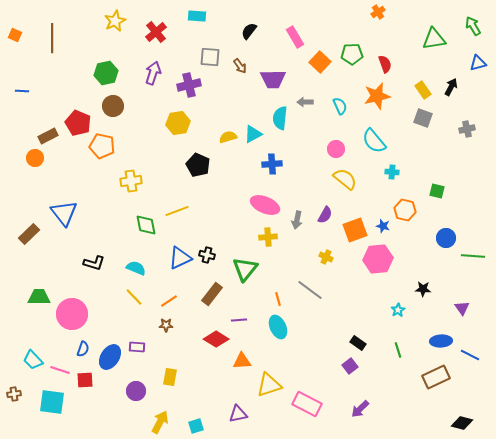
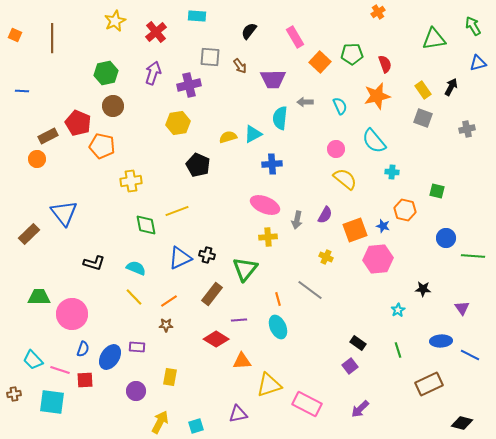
orange circle at (35, 158): moved 2 px right, 1 px down
brown rectangle at (436, 377): moved 7 px left, 7 px down
